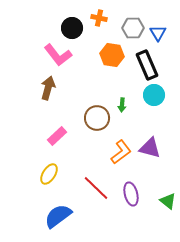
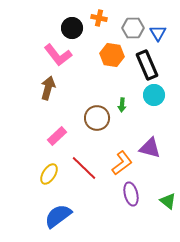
orange L-shape: moved 1 px right, 11 px down
red line: moved 12 px left, 20 px up
